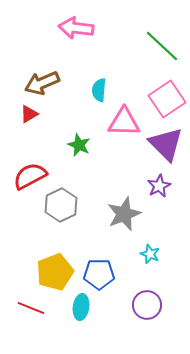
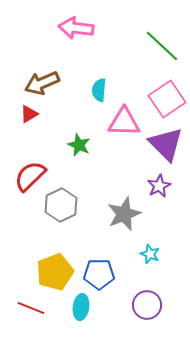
red semicircle: rotated 16 degrees counterclockwise
